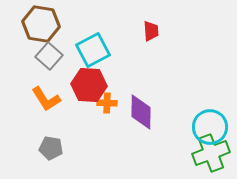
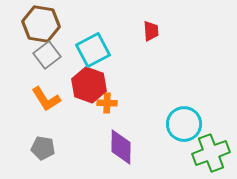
gray square: moved 2 px left, 1 px up; rotated 12 degrees clockwise
red hexagon: rotated 16 degrees clockwise
purple diamond: moved 20 px left, 35 px down
cyan circle: moved 26 px left, 3 px up
gray pentagon: moved 8 px left
